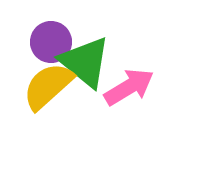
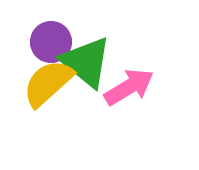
green triangle: moved 1 px right
yellow semicircle: moved 3 px up
